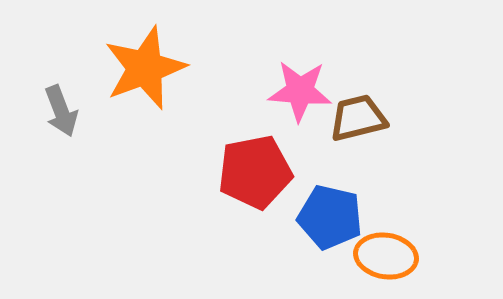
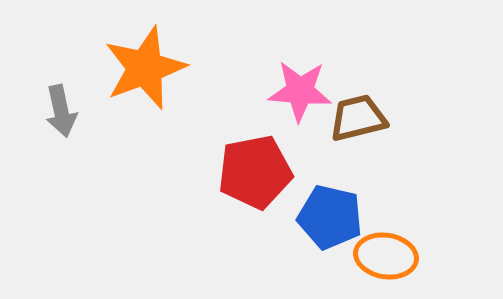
gray arrow: rotated 9 degrees clockwise
